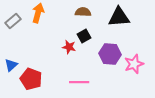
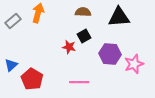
red pentagon: moved 1 px right; rotated 10 degrees clockwise
